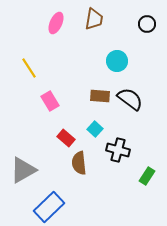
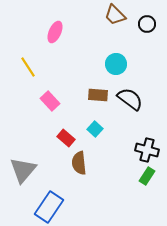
brown trapezoid: moved 21 px right, 4 px up; rotated 125 degrees clockwise
pink ellipse: moved 1 px left, 9 px down
cyan circle: moved 1 px left, 3 px down
yellow line: moved 1 px left, 1 px up
brown rectangle: moved 2 px left, 1 px up
pink rectangle: rotated 12 degrees counterclockwise
black cross: moved 29 px right
gray triangle: rotated 20 degrees counterclockwise
blue rectangle: rotated 12 degrees counterclockwise
